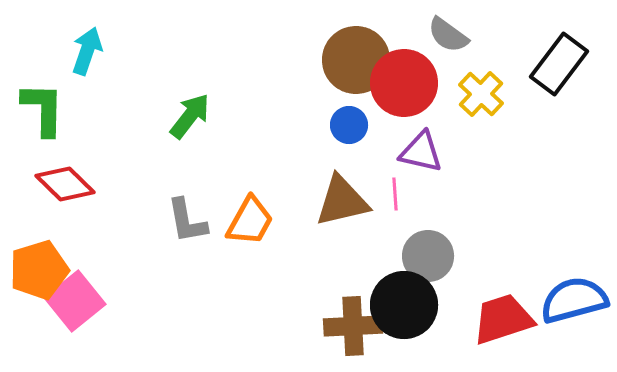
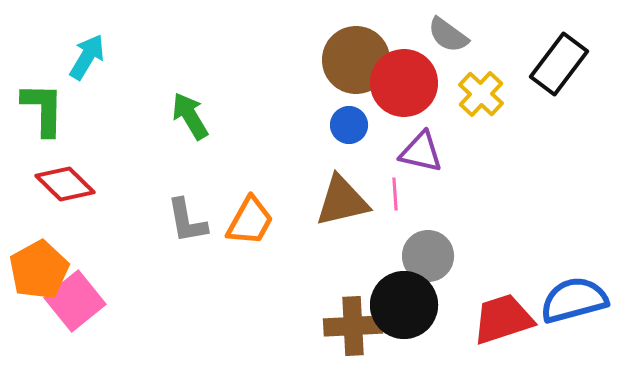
cyan arrow: moved 6 px down; rotated 12 degrees clockwise
green arrow: rotated 69 degrees counterclockwise
orange pentagon: rotated 12 degrees counterclockwise
